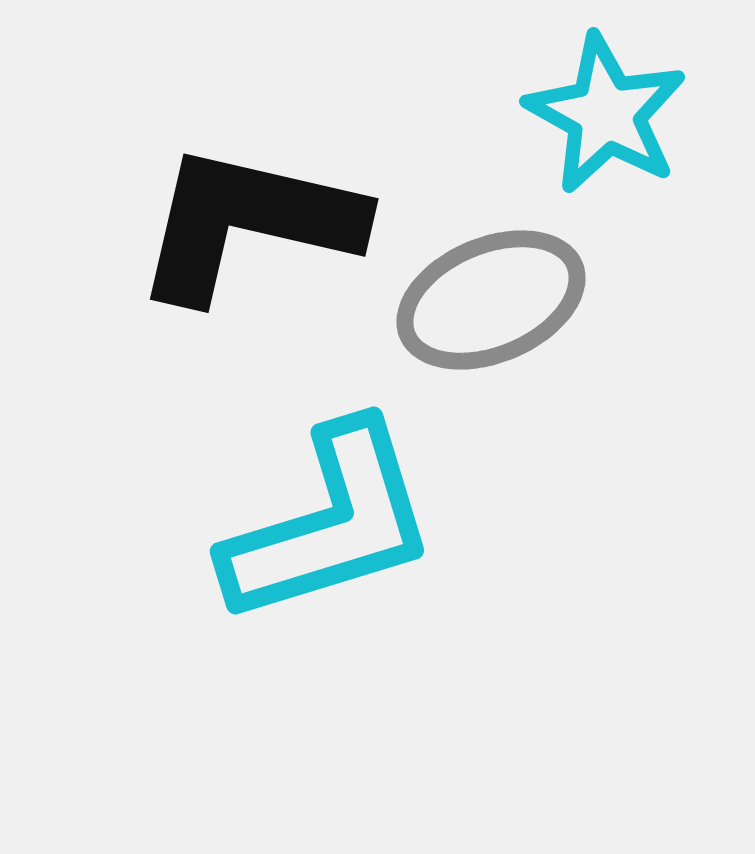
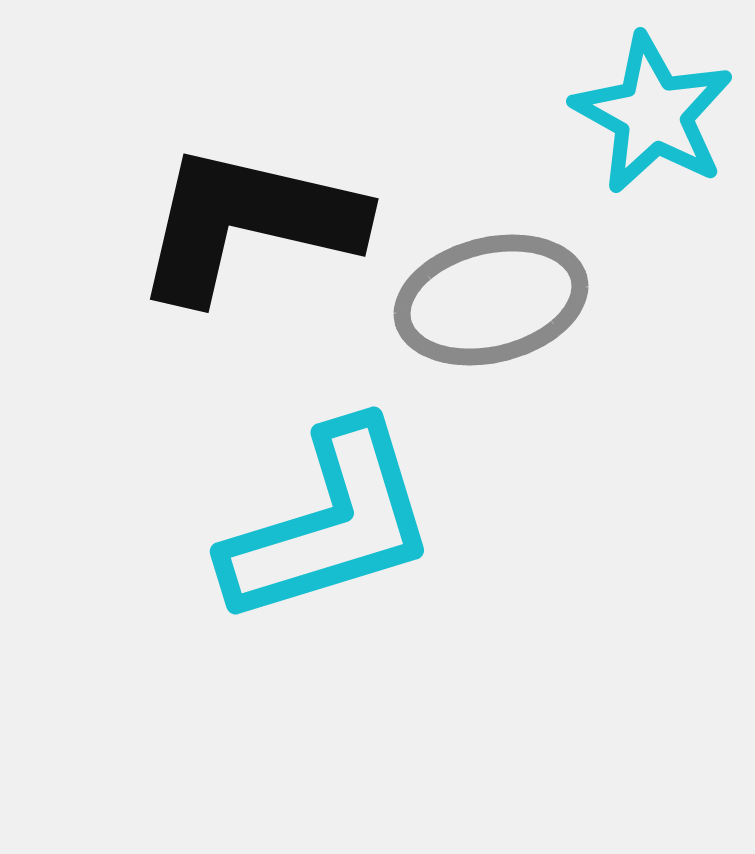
cyan star: moved 47 px right
gray ellipse: rotated 9 degrees clockwise
